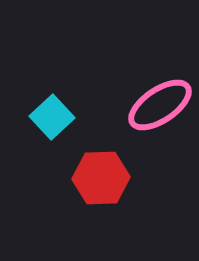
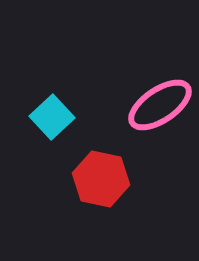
red hexagon: moved 1 px down; rotated 14 degrees clockwise
